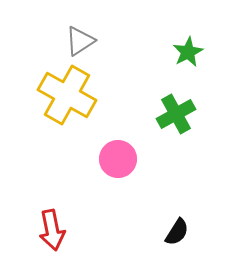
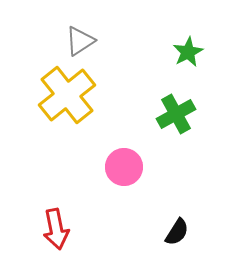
yellow cross: rotated 22 degrees clockwise
pink circle: moved 6 px right, 8 px down
red arrow: moved 4 px right, 1 px up
